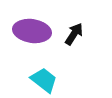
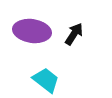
cyan trapezoid: moved 2 px right
